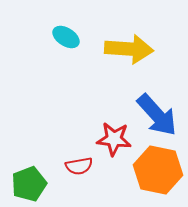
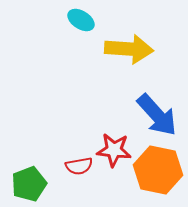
cyan ellipse: moved 15 px right, 17 px up
red star: moved 11 px down
